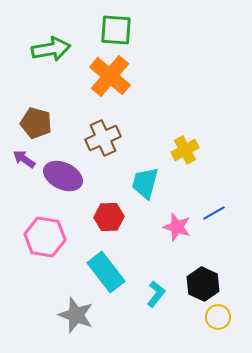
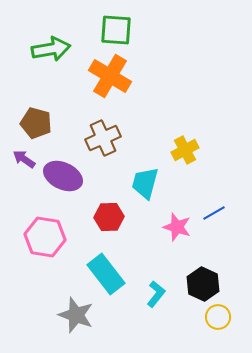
orange cross: rotated 9 degrees counterclockwise
cyan rectangle: moved 2 px down
